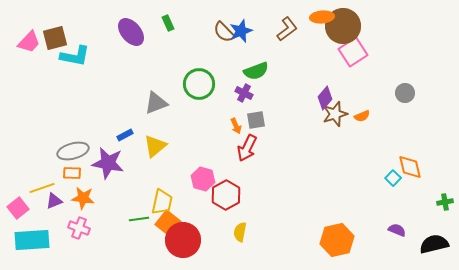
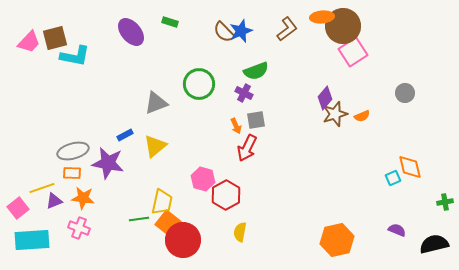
green rectangle at (168, 23): moved 2 px right, 1 px up; rotated 49 degrees counterclockwise
cyan square at (393, 178): rotated 21 degrees clockwise
